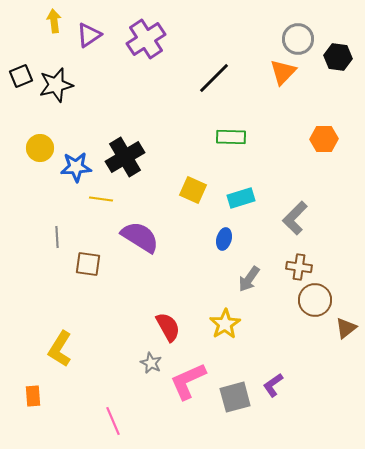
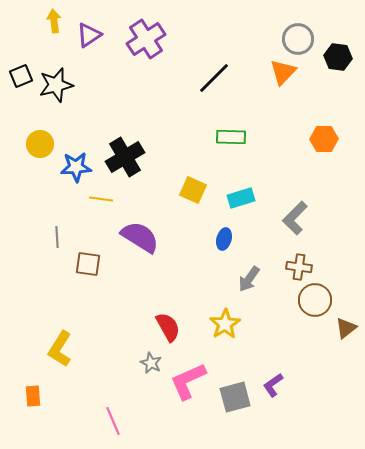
yellow circle: moved 4 px up
